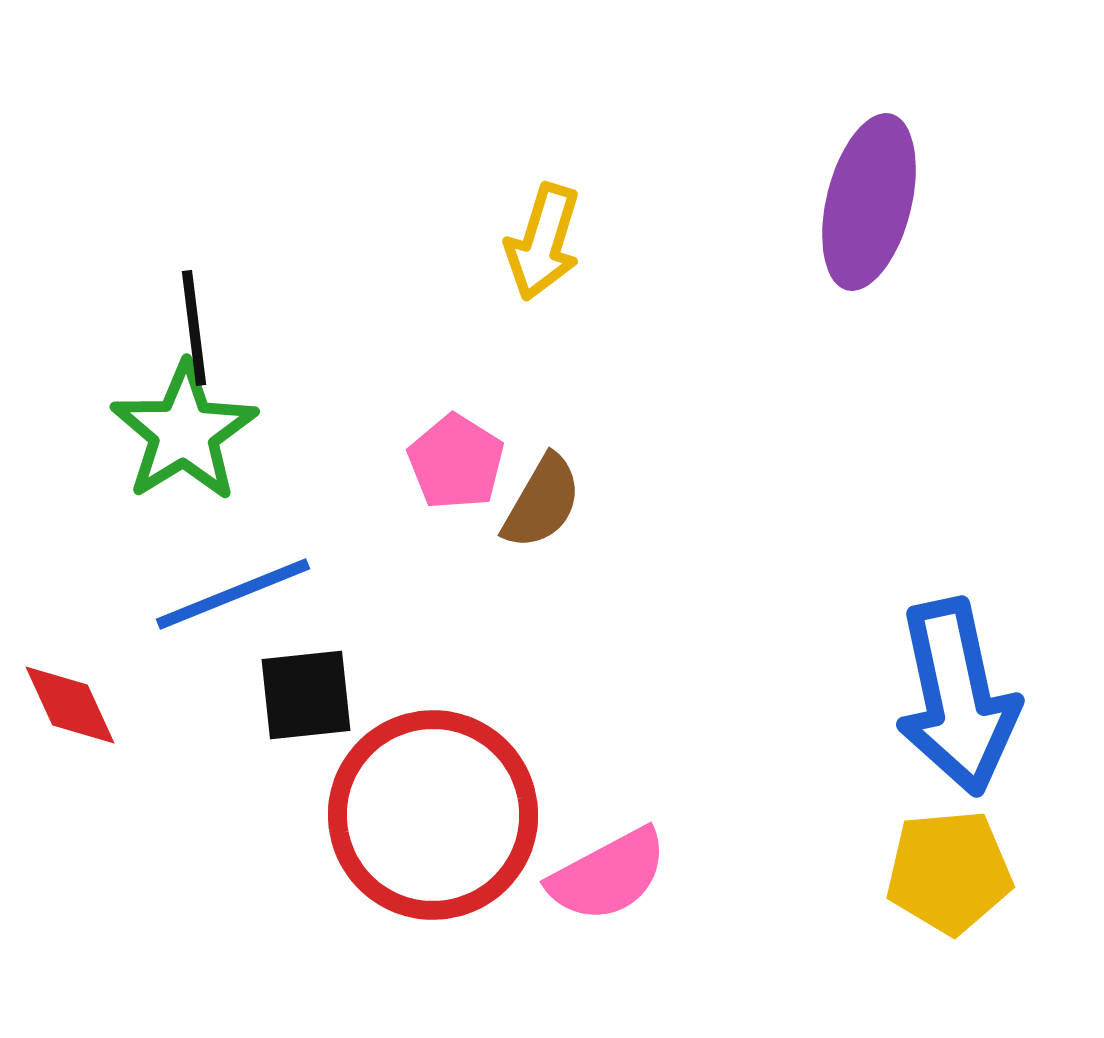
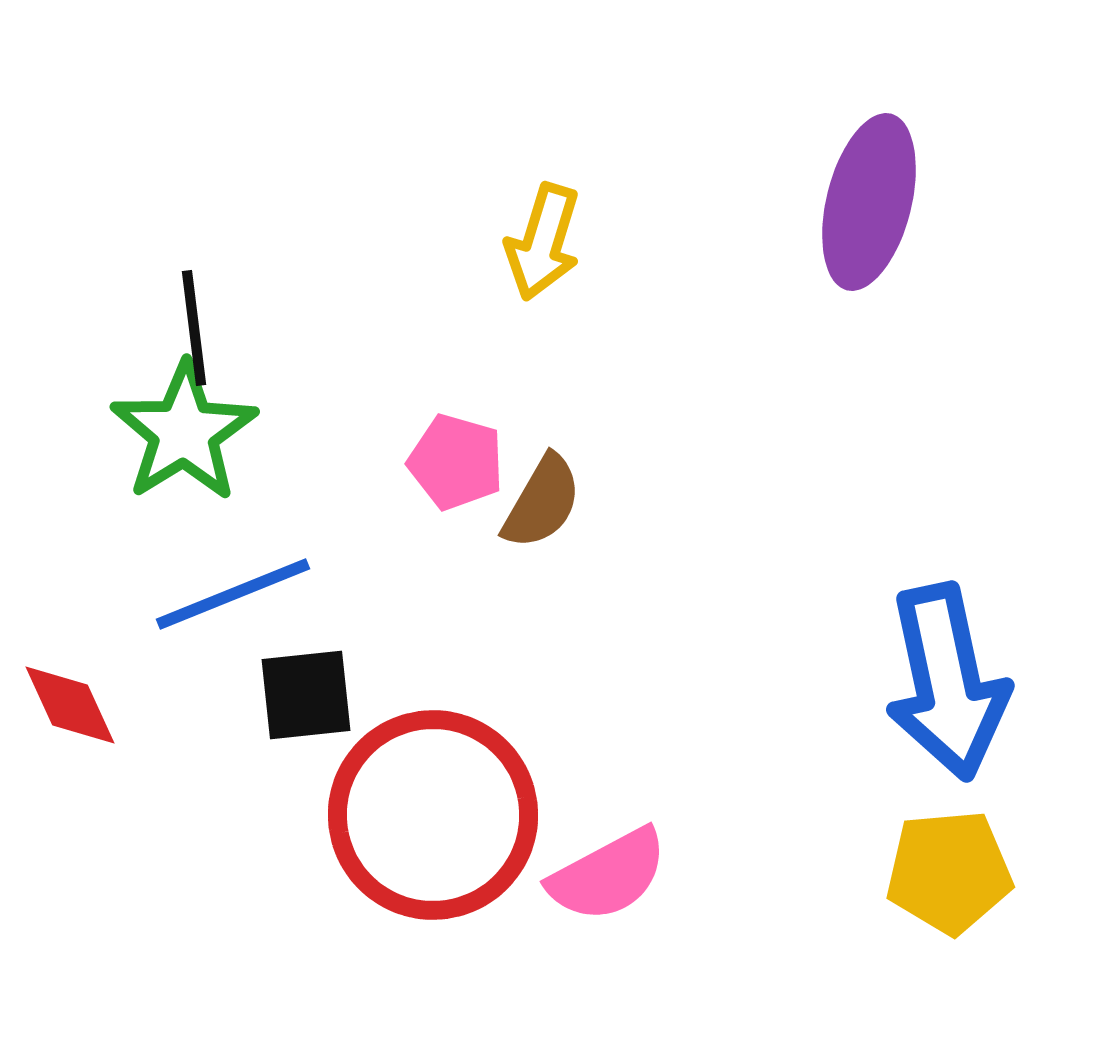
pink pentagon: rotated 16 degrees counterclockwise
blue arrow: moved 10 px left, 15 px up
